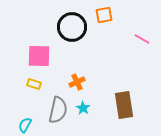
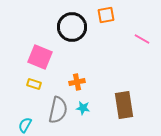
orange square: moved 2 px right
pink square: moved 1 px right, 1 px down; rotated 20 degrees clockwise
orange cross: rotated 14 degrees clockwise
cyan star: rotated 24 degrees counterclockwise
